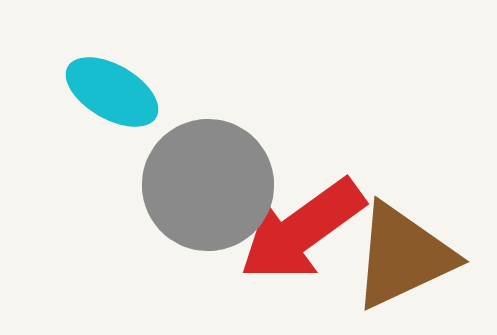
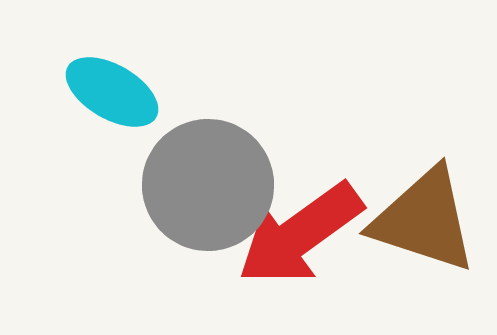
red arrow: moved 2 px left, 4 px down
brown triangle: moved 21 px right, 36 px up; rotated 43 degrees clockwise
